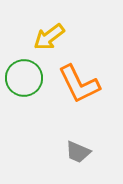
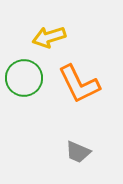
yellow arrow: rotated 20 degrees clockwise
